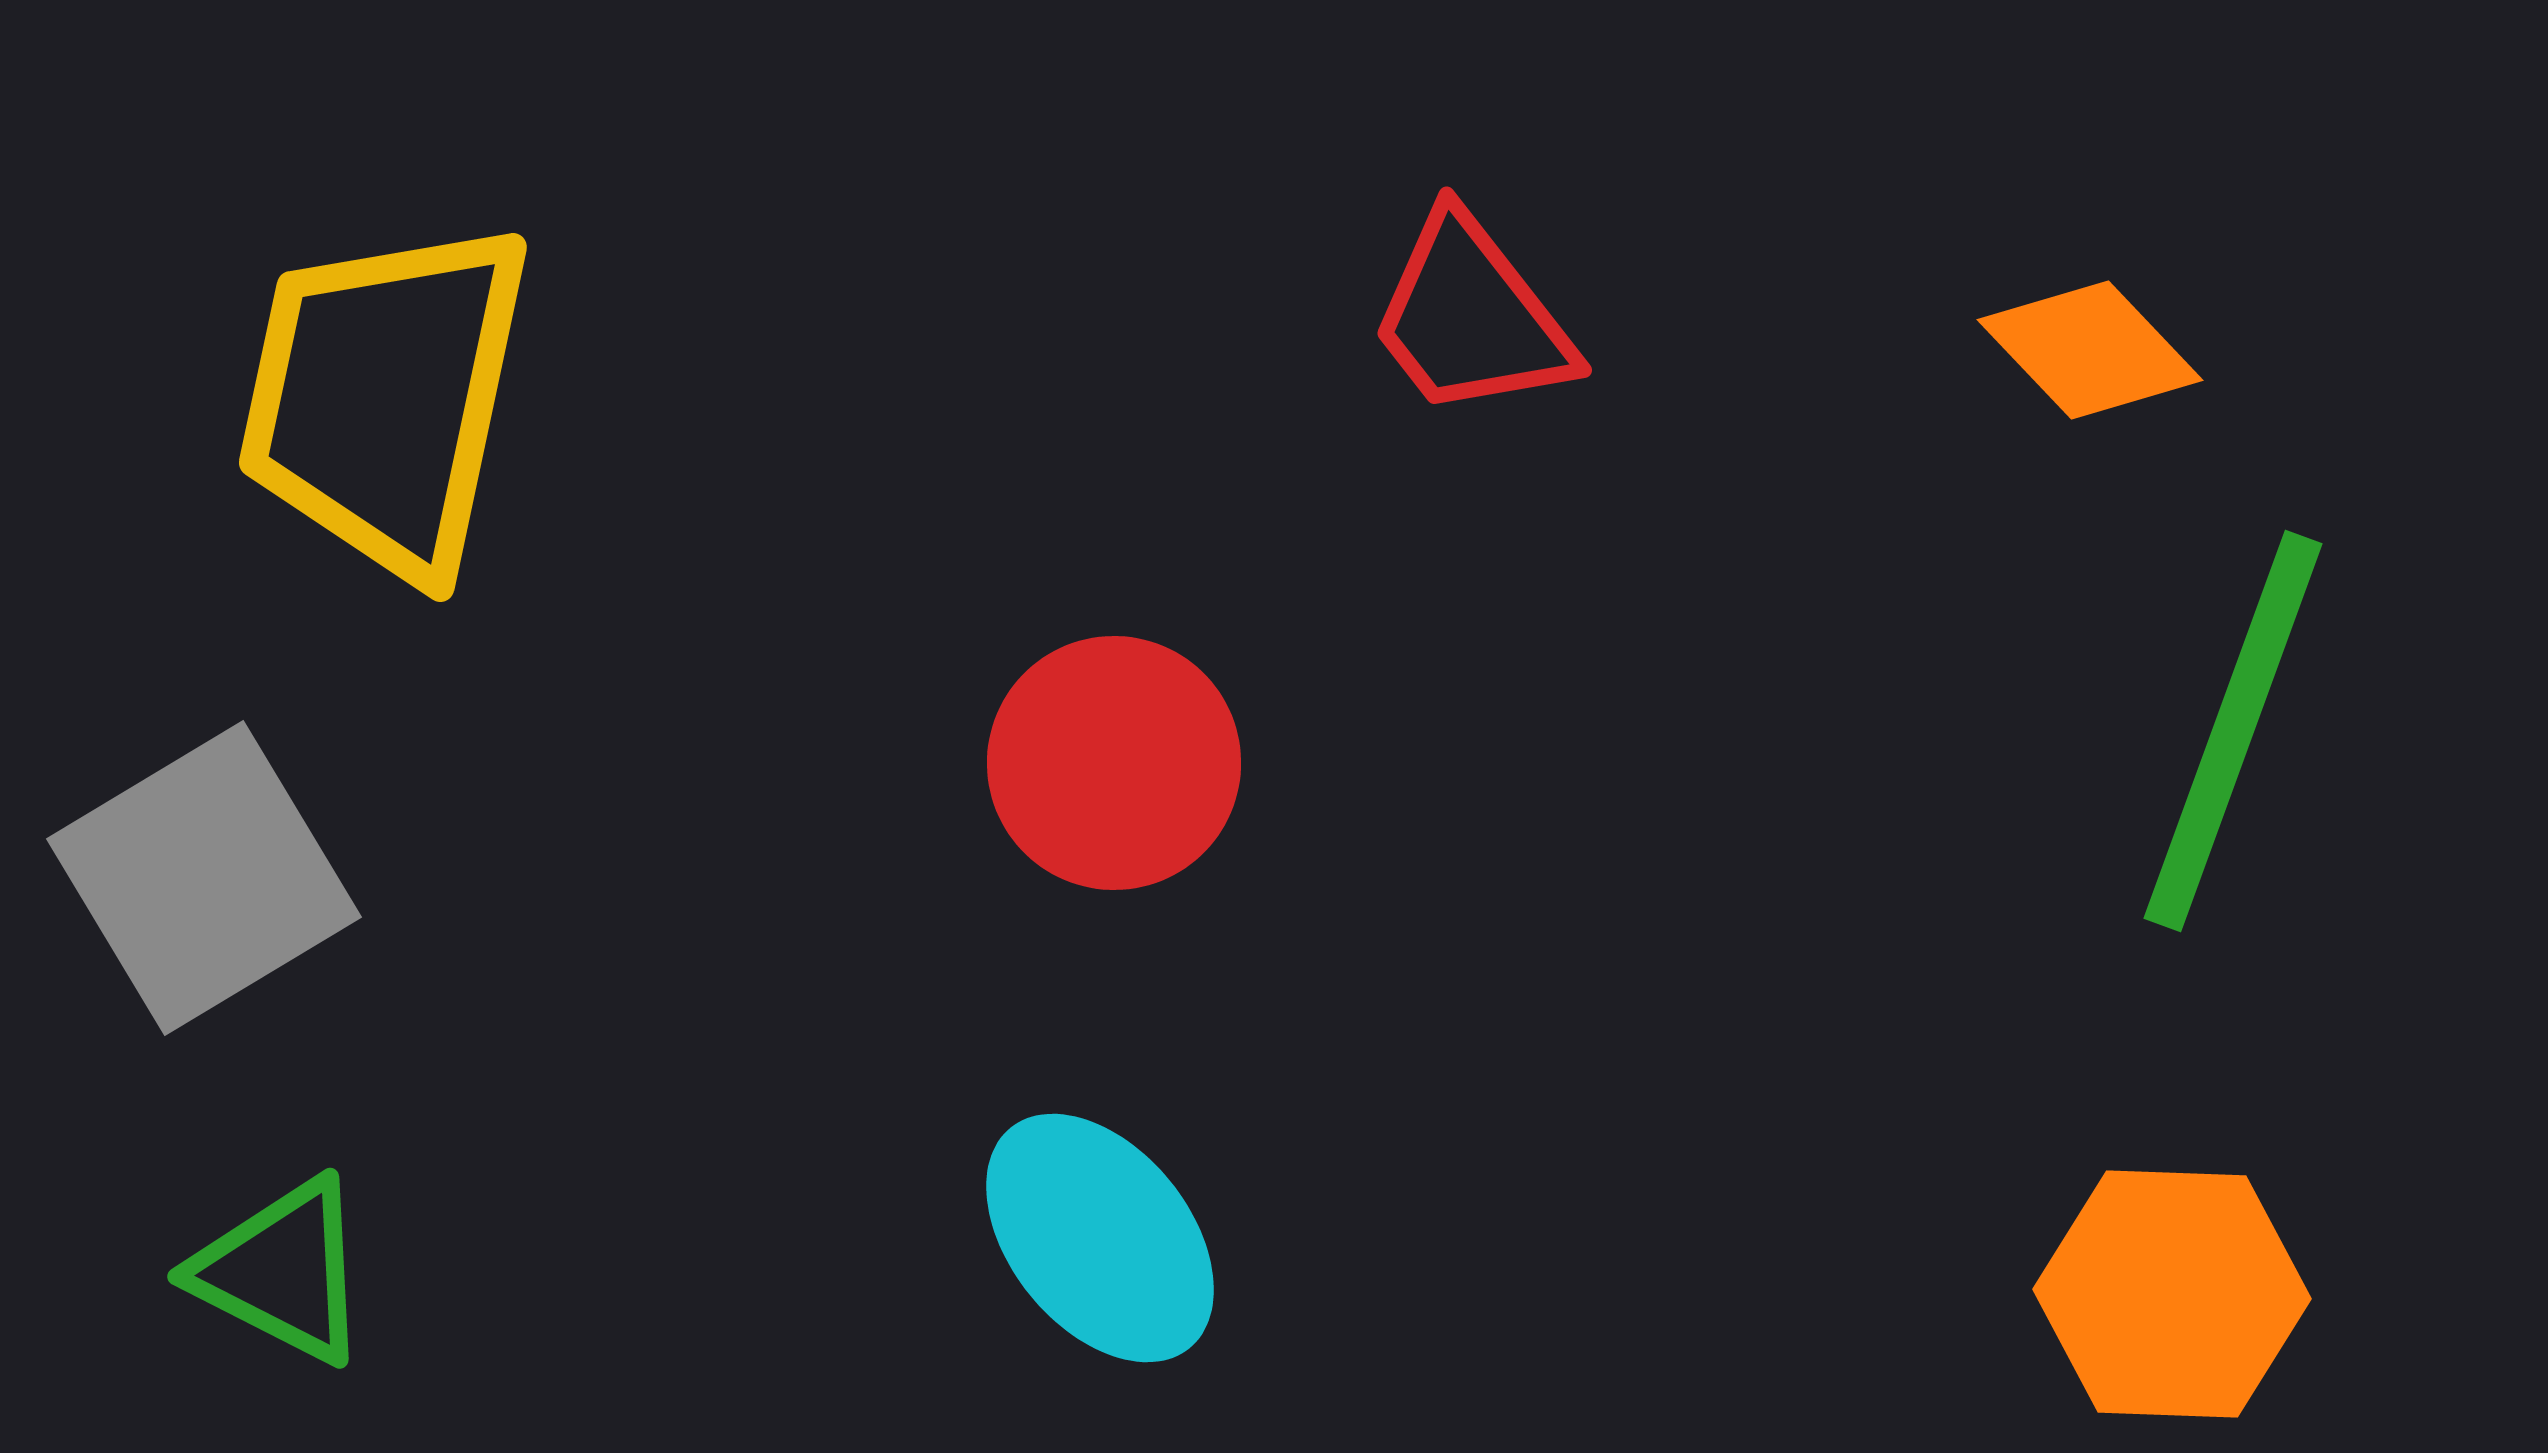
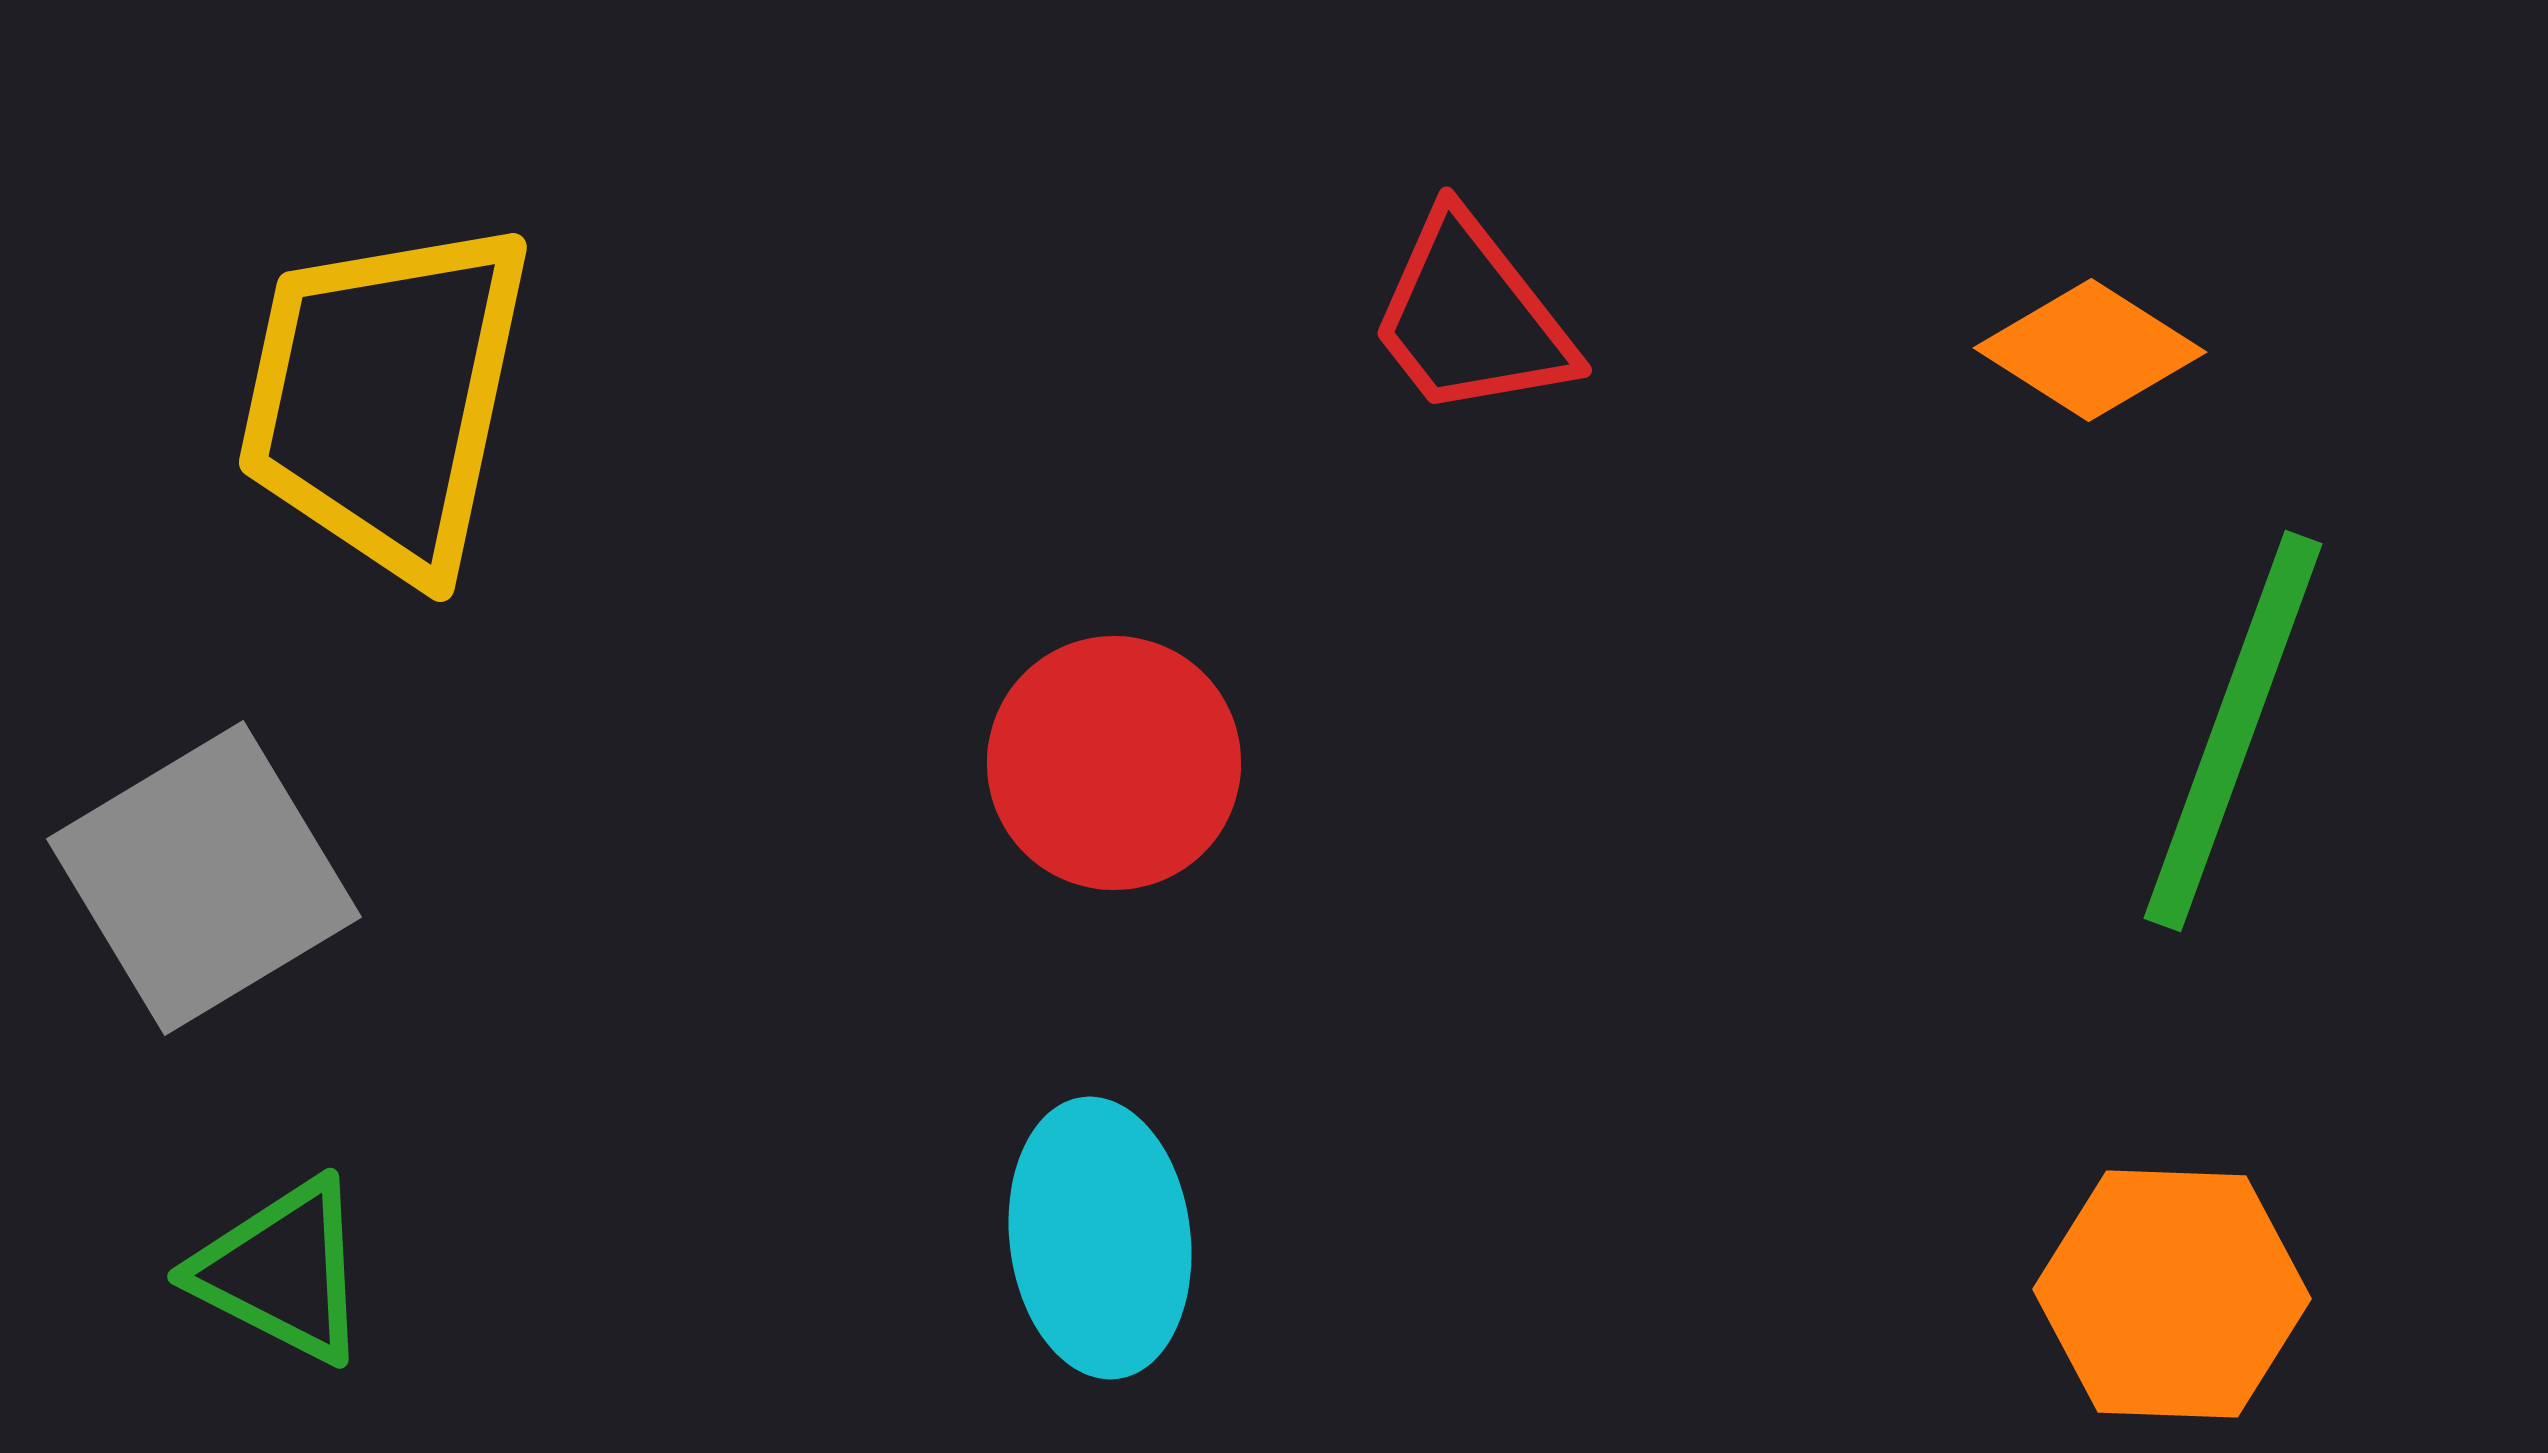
orange diamond: rotated 14 degrees counterclockwise
cyan ellipse: rotated 32 degrees clockwise
